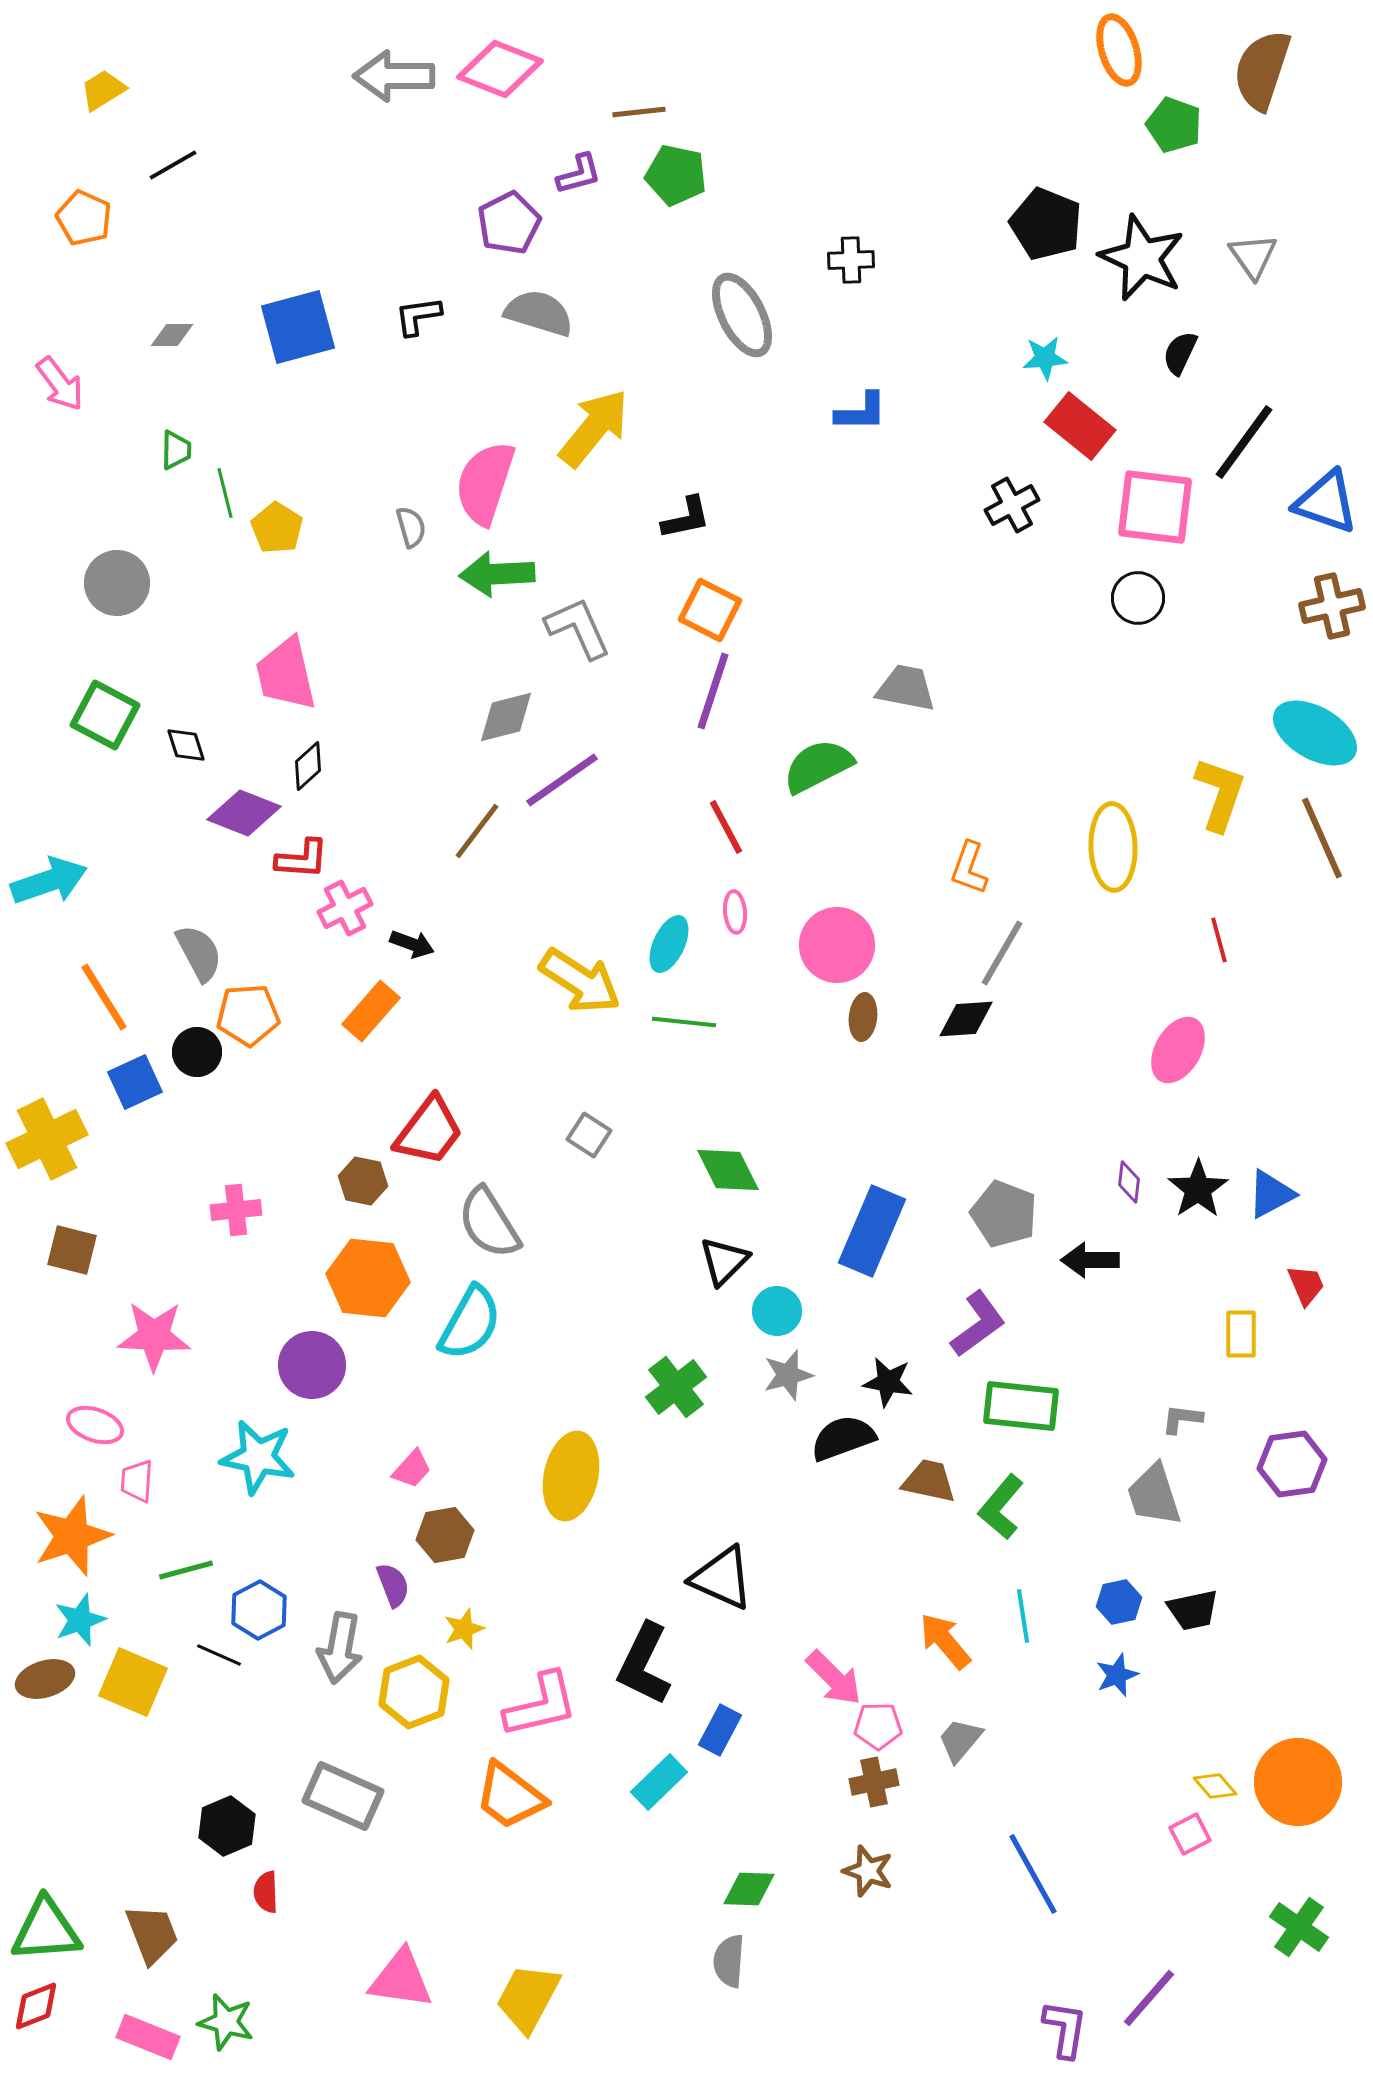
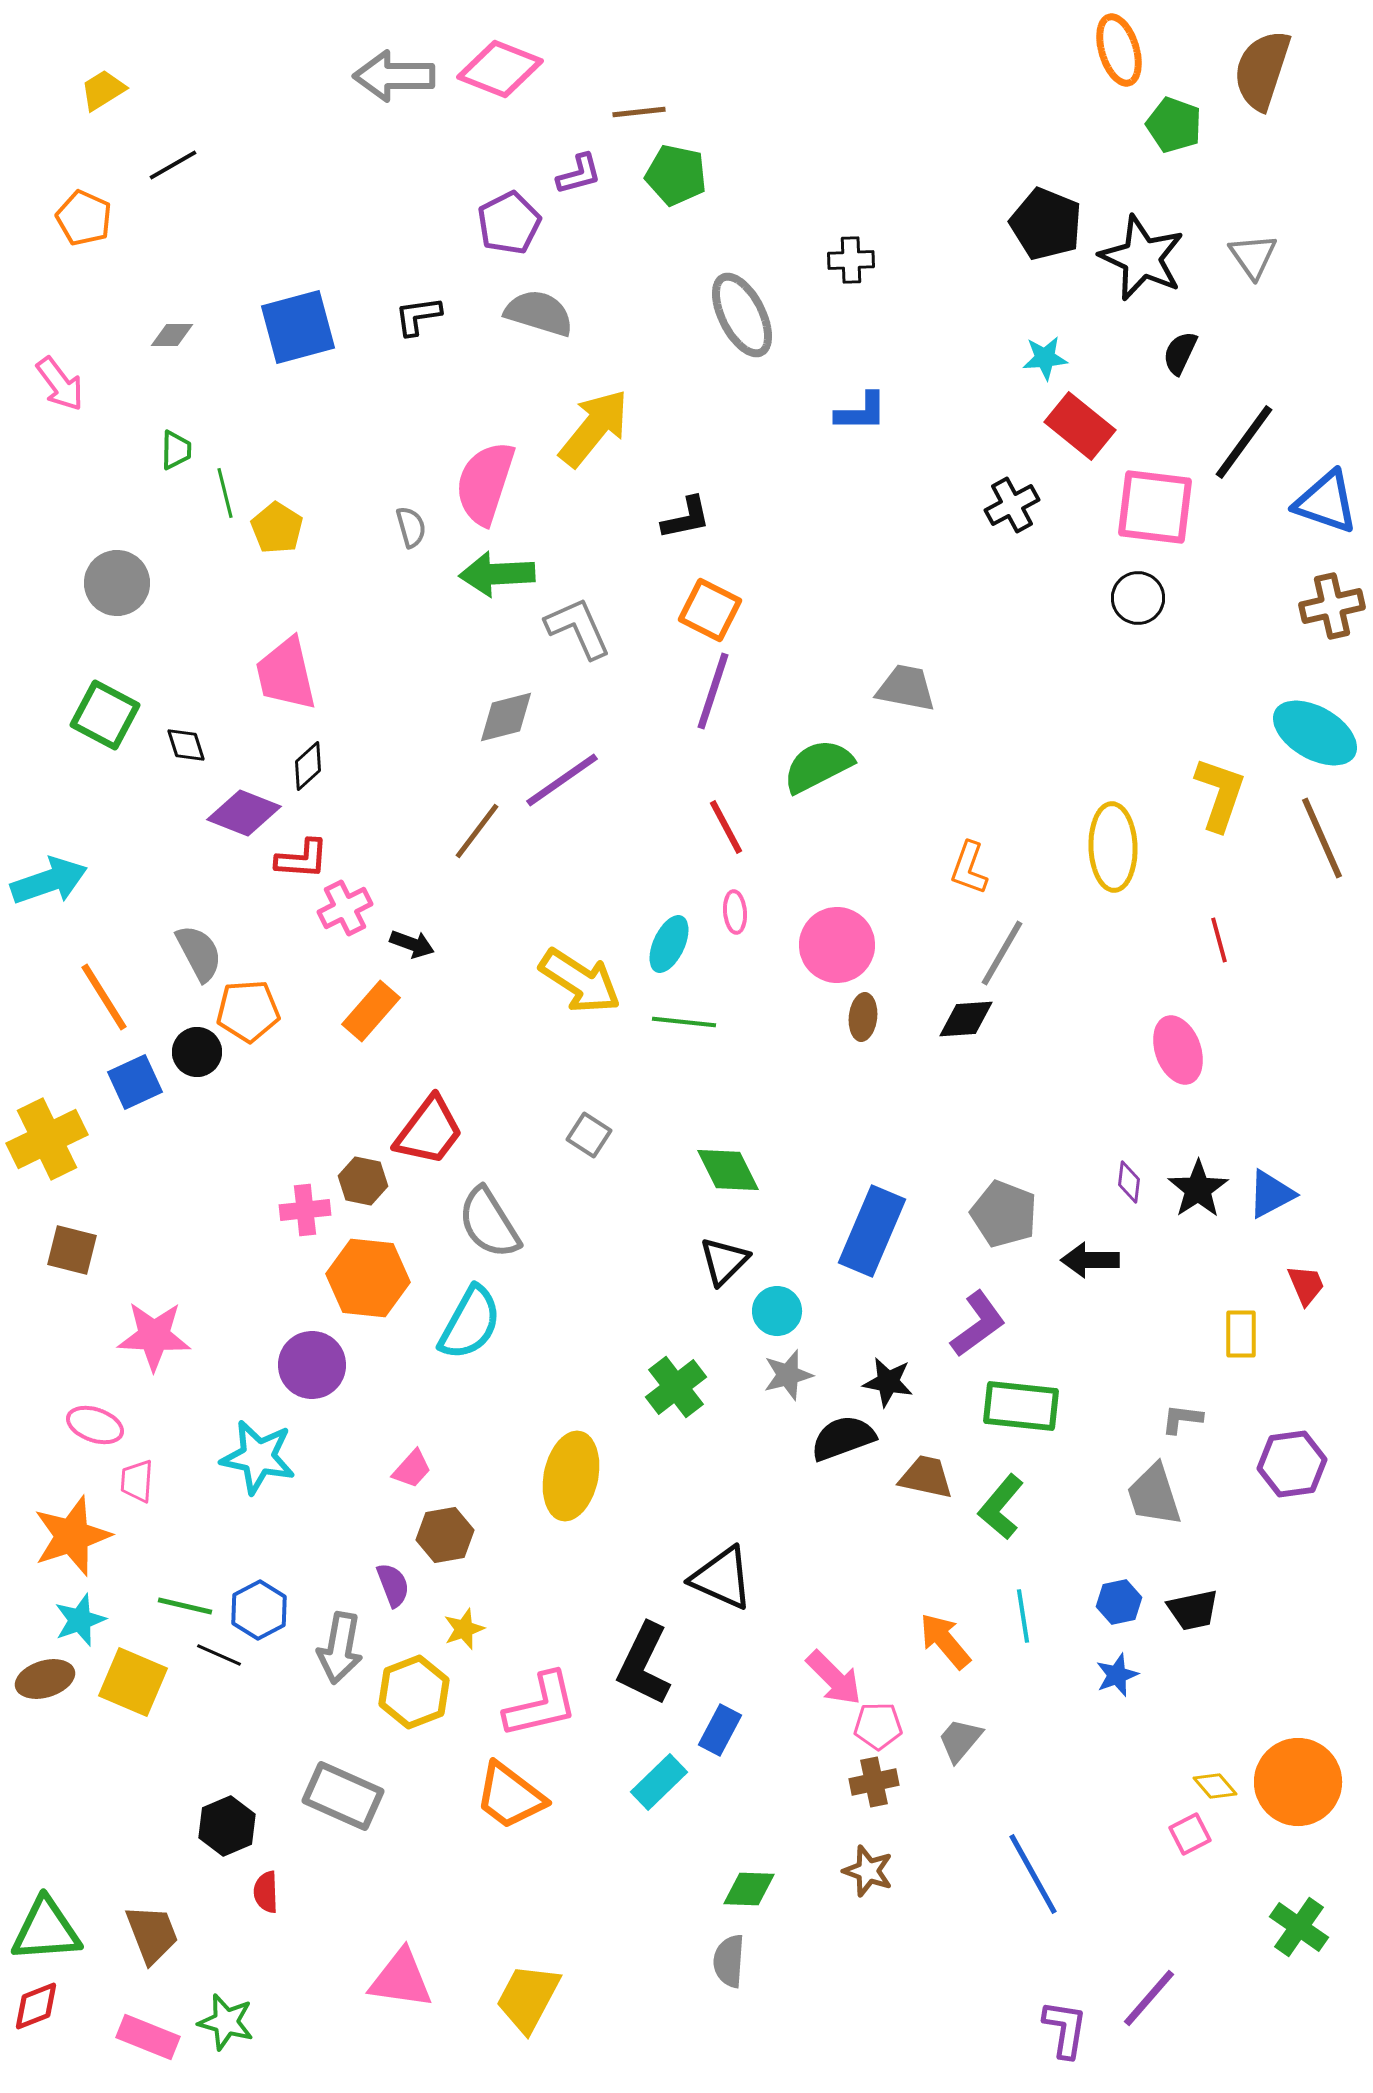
orange pentagon at (248, 1015): moved 4 px up
pink ellipse at (1178, 1050): rotated 50 degrees counterclockwise
pink cross at (236, 1210): moved 69 px right
brown trapezoid at (929, 1481): moved 3 px left, 4 px up
green line at (186, 1570): moved 1 px left, 36 px down; rotated 28 degrees clockwise
